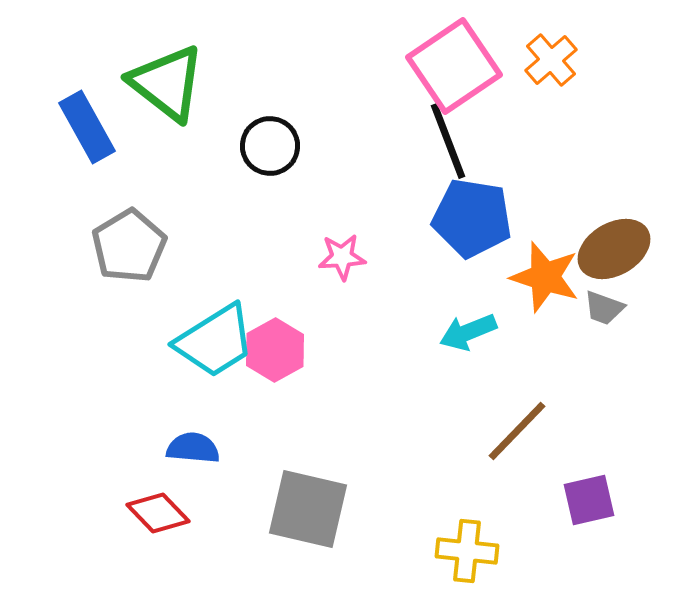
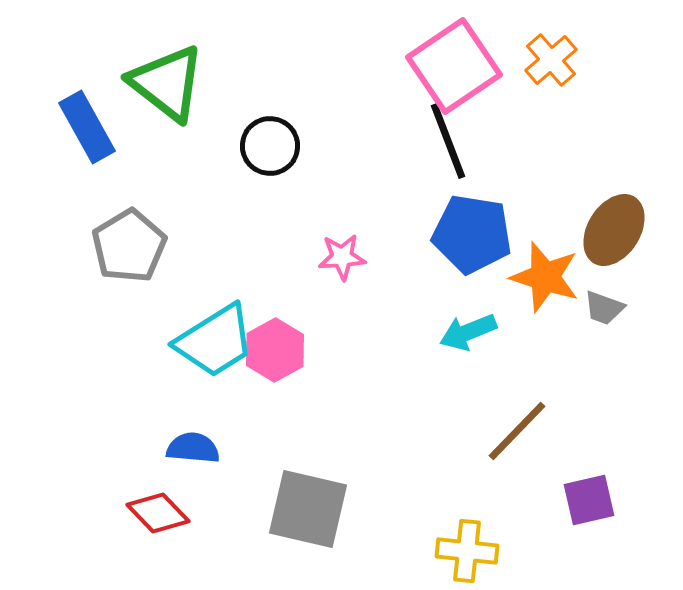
blue pentagon: moved 16 px down
brown ellipse: moved 19 px up; rotated 28 degrees counterclockwise
